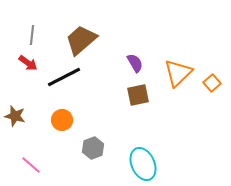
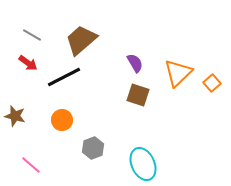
gray line: rotated 66 degrees counterclockwise
brown square: rotated 30 degrees clockwise
